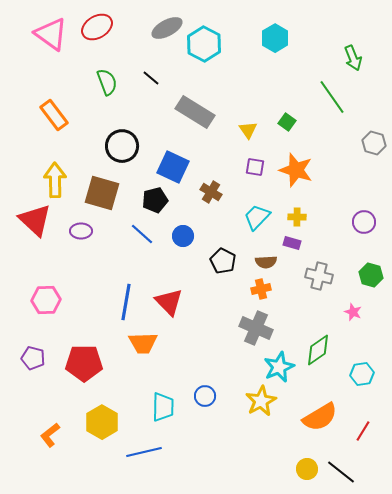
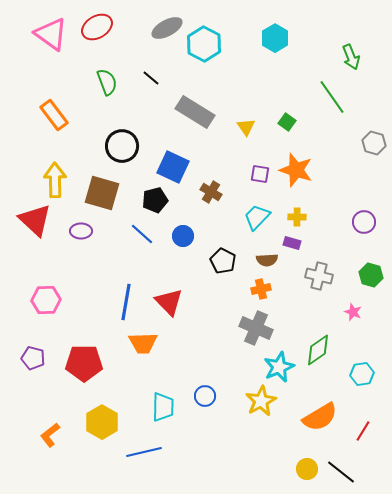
green arrow at (353, 58): moved 2 px left, 1 px up
yellow triangle at (248, 130): moved 2 px left, 3 px up
purple square at (255, 167): moved 5 px right, 7 px down
brown semicircle at (266, 262): moved 1 px right, 2 px up
